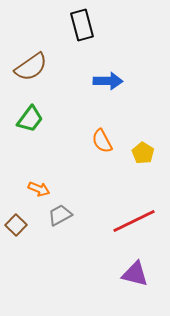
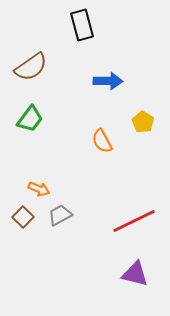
yellow pentagon: moved 31 px up
brown square: moved 7 px right, 8 px up
